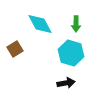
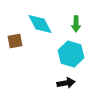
brown square: moved 8 px up; rotated 21 degrees clockwise
cyan hexagon: moved 1 px down
